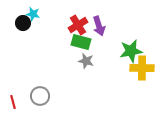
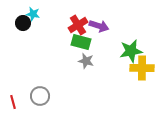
purple arrow: rotated 54 degrees counterclockwise
